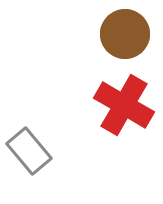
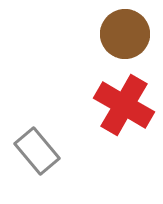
gray rectangle: moved 8 px right
